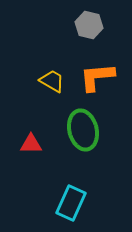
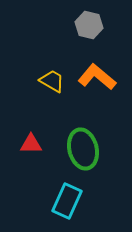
orange L-shape: rotated 45 degrees clockwise
green ellipse: moved 19 px down
cyan rectangle: moved 4 px left, 2 px up
